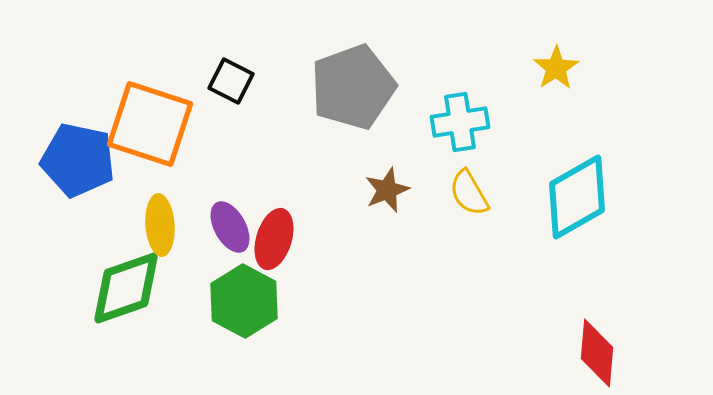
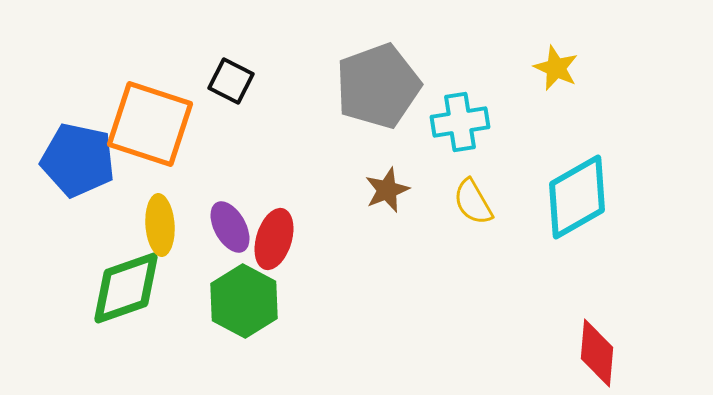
yellow star: rotated 15 degrees counterclockwise
gray pentagon: moved 25 px right, 1 px up
yellow semicircle: moved 4 px right, 9 px down
